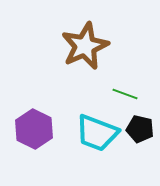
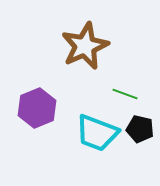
purple hexagon: moved 3 px right, 21 px up; rotated 12 degrees clockwise
